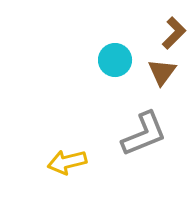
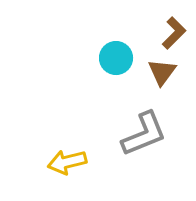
cyan circle: moved 1 px right, 2 px up
